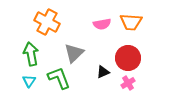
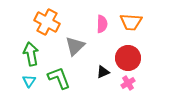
pink semicircle: rotated 78 degrees counterclockwise
gray triangle: moved 1 px right, 7 px up
